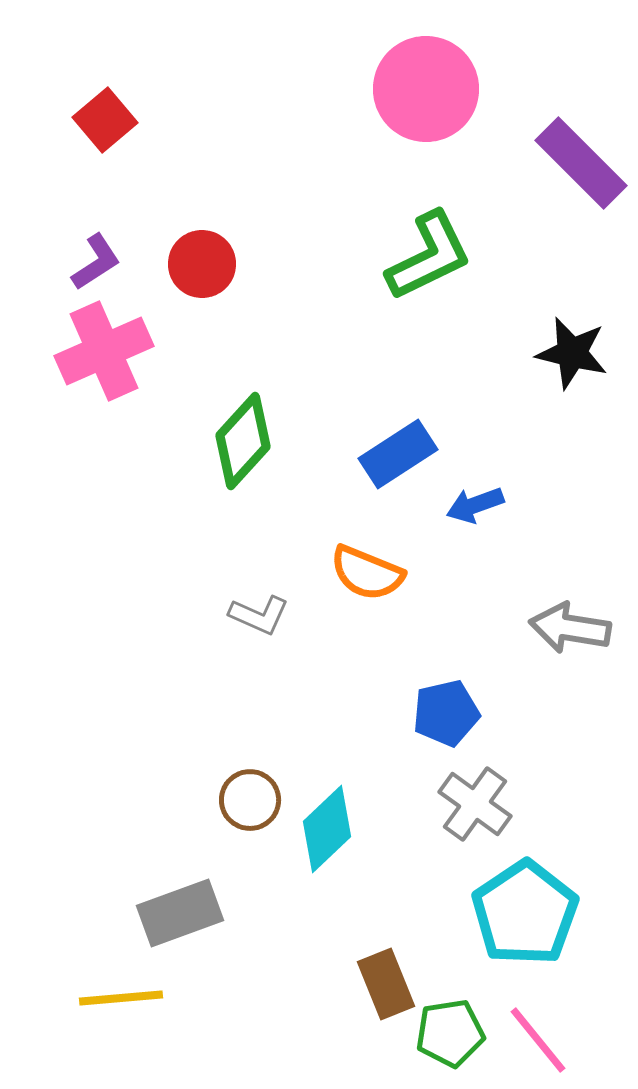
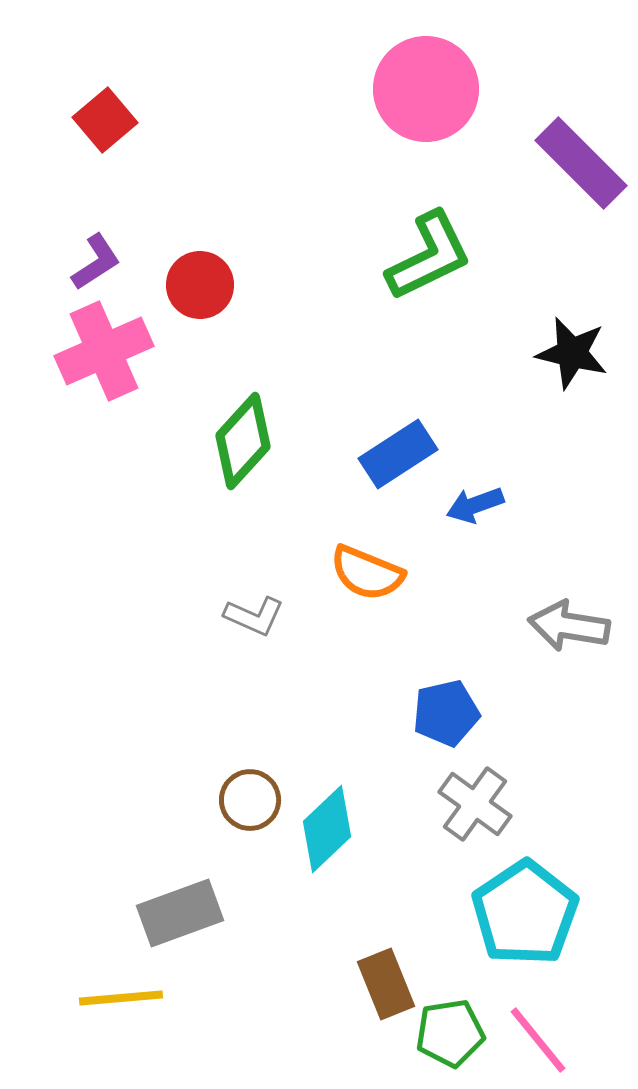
red circle: moved 2 px left, 21 px down
gray L-shape: moved 5 px left, 1 px down
gray arrow: moved 1 px left, 2 px up
